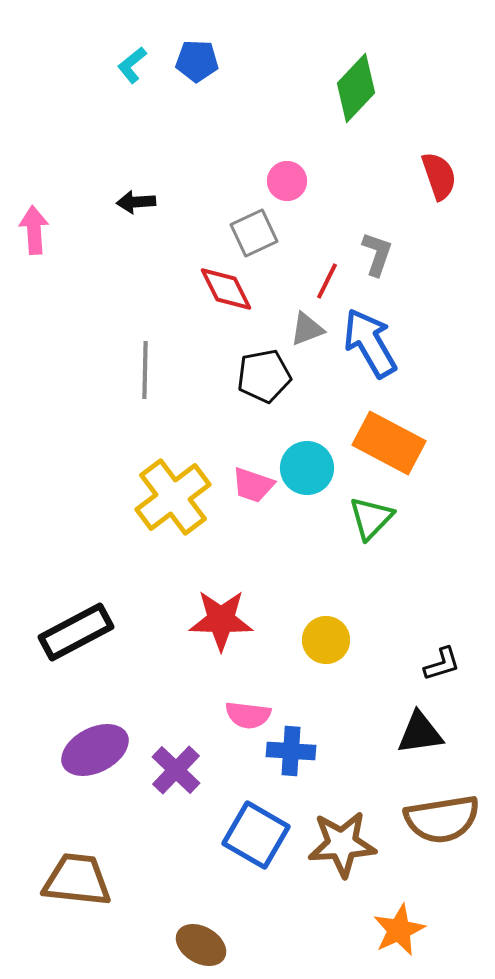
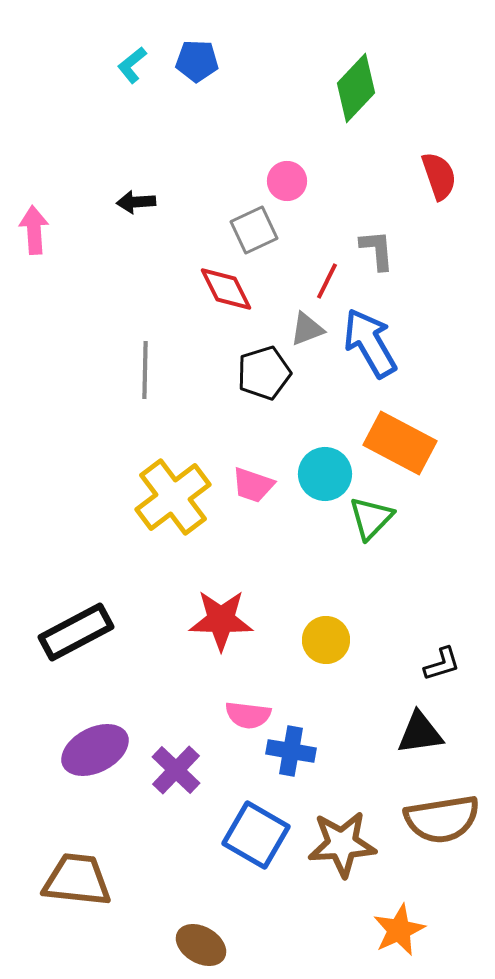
gray square: moved 3 px up
gray L-shape: moved 4 px up; rotated 24 degrees counterclockwise
black pentagon: moved 3 px up; rotated 6 degrees counterclockwise
orange rectangle: moved 11 px right
cyan circle: moved 18 px right, 6 px down
blue cross: rotated 6 degrees clockwise
